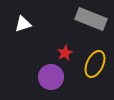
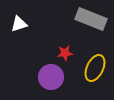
white triangle: moved 4 px left
red star: rotated 21 degrees clockwise
yellow ellipse: moved 4 px down
